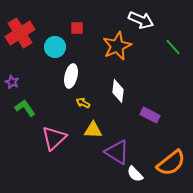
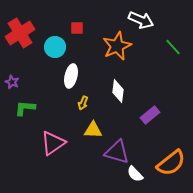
yellow arrow: rotated 96 degrees counterclockwise
green L-shape: rotated 50 degrees counterclockwise
purple rectangle: rotated 66 degrees counterclockwise
pink triangle: moved 1 px left, 5 px down; rotated 8 degrees clockwise
purple triangle: rotated 16 degrees counterclockwise
